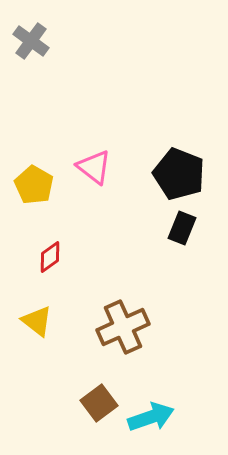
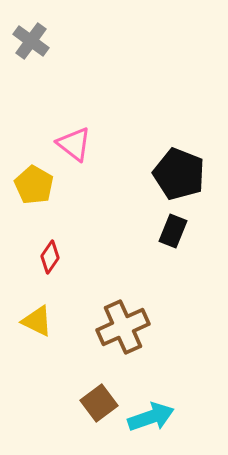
pink triangle: moved 20 px left, 23 px up
black rectangle: moved 9 px left, 3 px down
red diamond: rotated 20 degrees counterclockwise
yellow triangle: rotated 12 degrees counterclockwise
